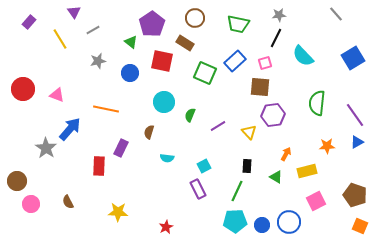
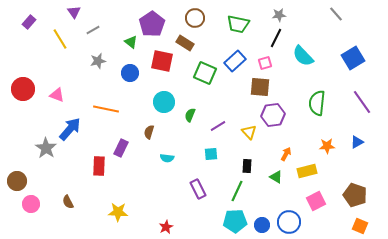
purple line at (355, 115): moved 7 px right, 13 px up
cyan square at (204, 166): moved 7 px right, 12 px up; rotated 24 degrees clockwise
